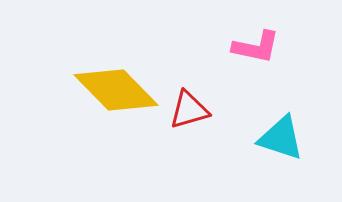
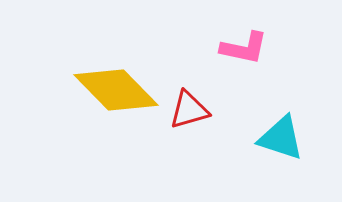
pink L-shape: moved 12 px left, 1 px down
